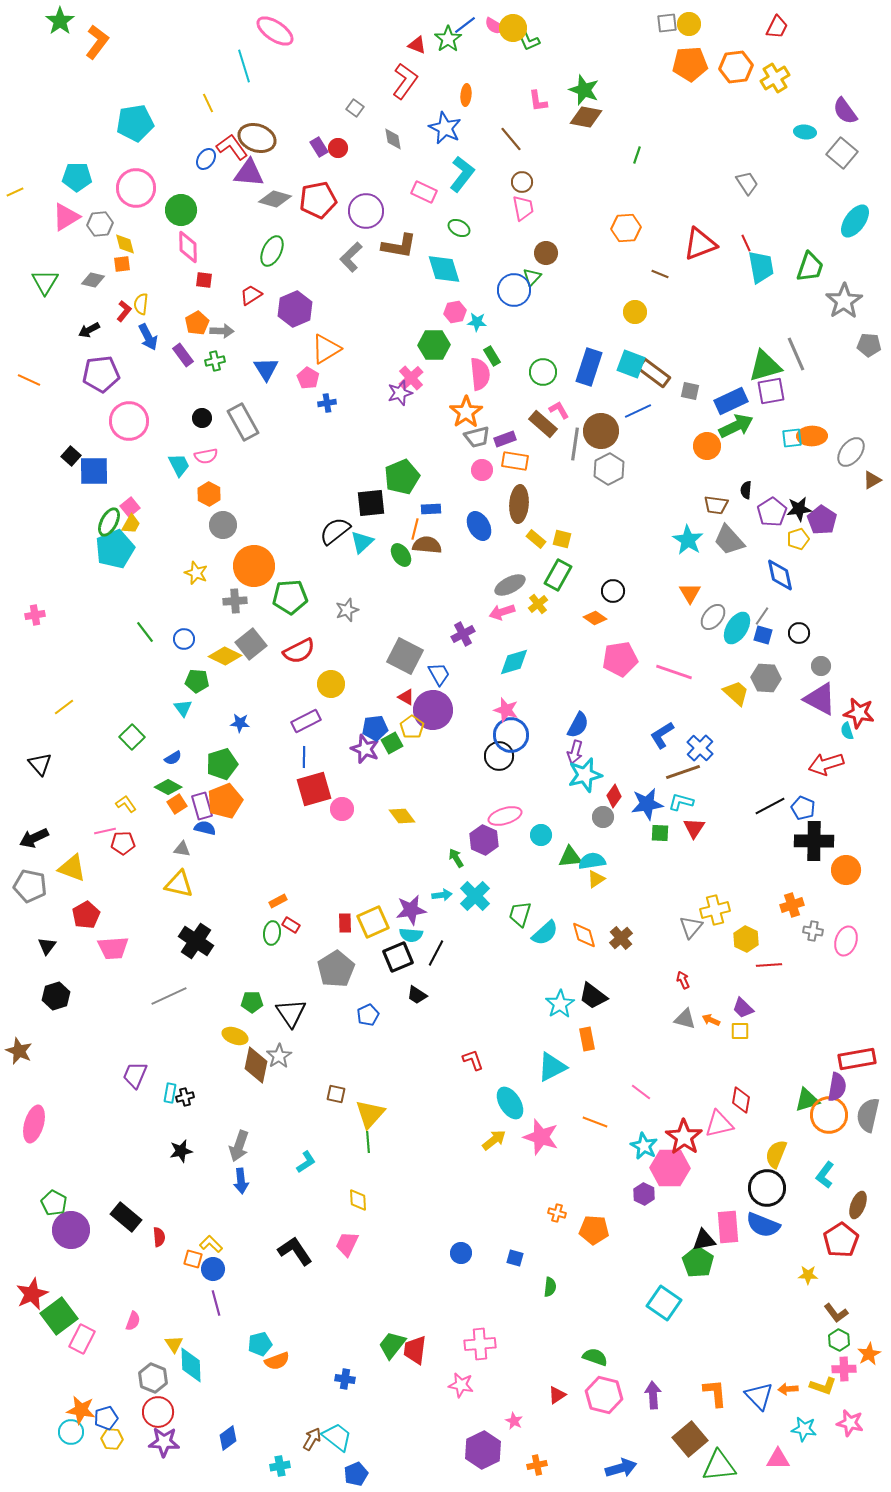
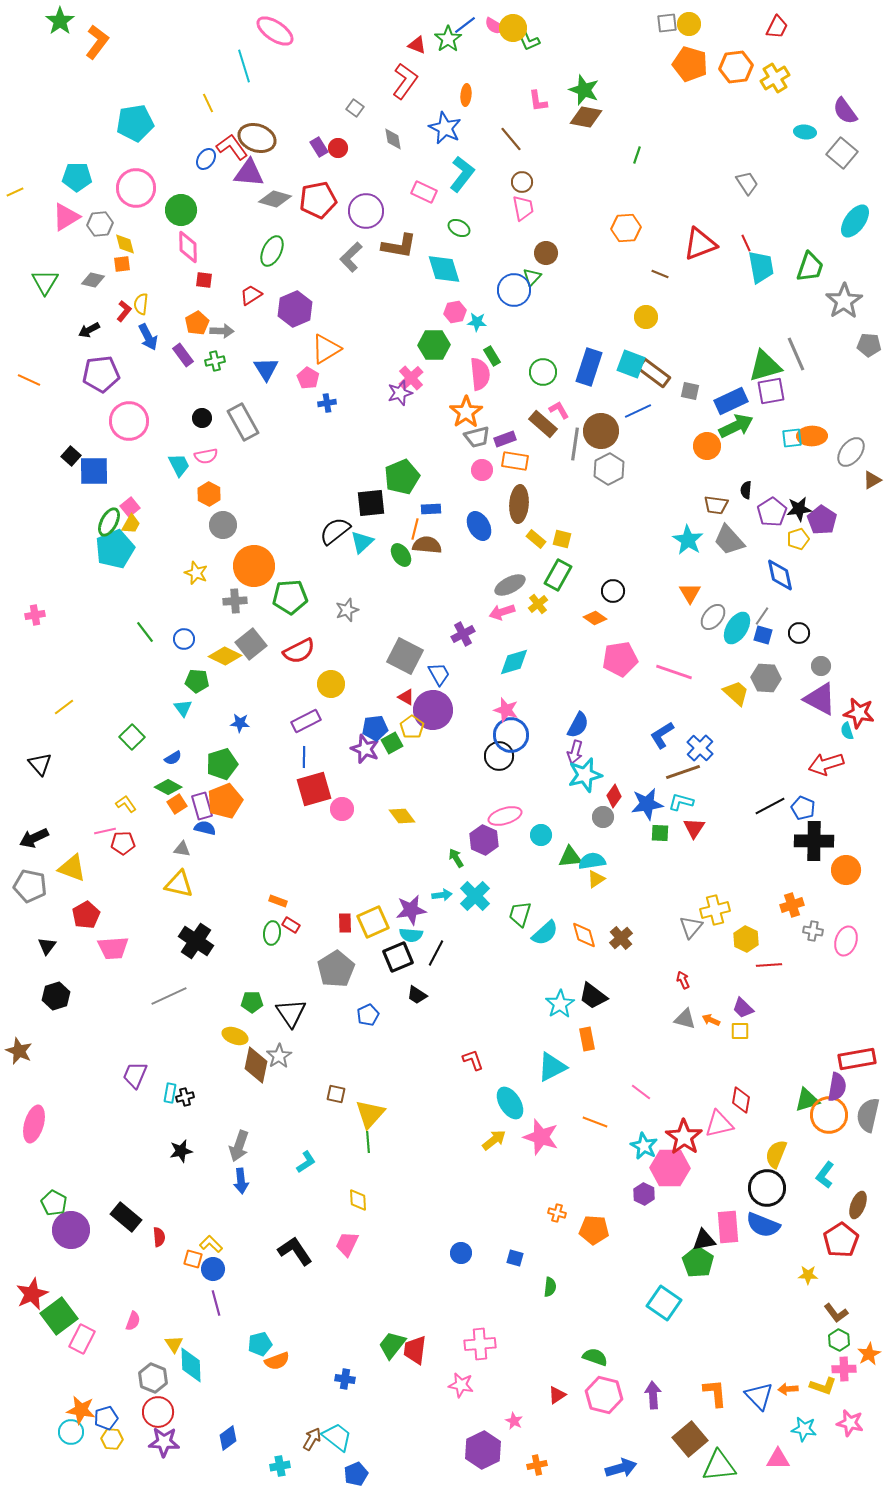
orange pentagon at (690, 64): rotated 20 degrees clockwise
yellow circle at (635, 312): moved 11 px right, 5 px down
orange rectangle at (278, 901): rotated 48 degrees clockwise
